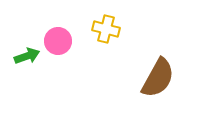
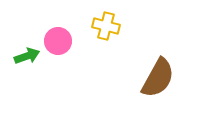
yellow cross: moved 3 px up
